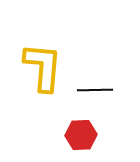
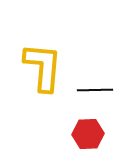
red hexagon: moved 7 px right, 1 px up
